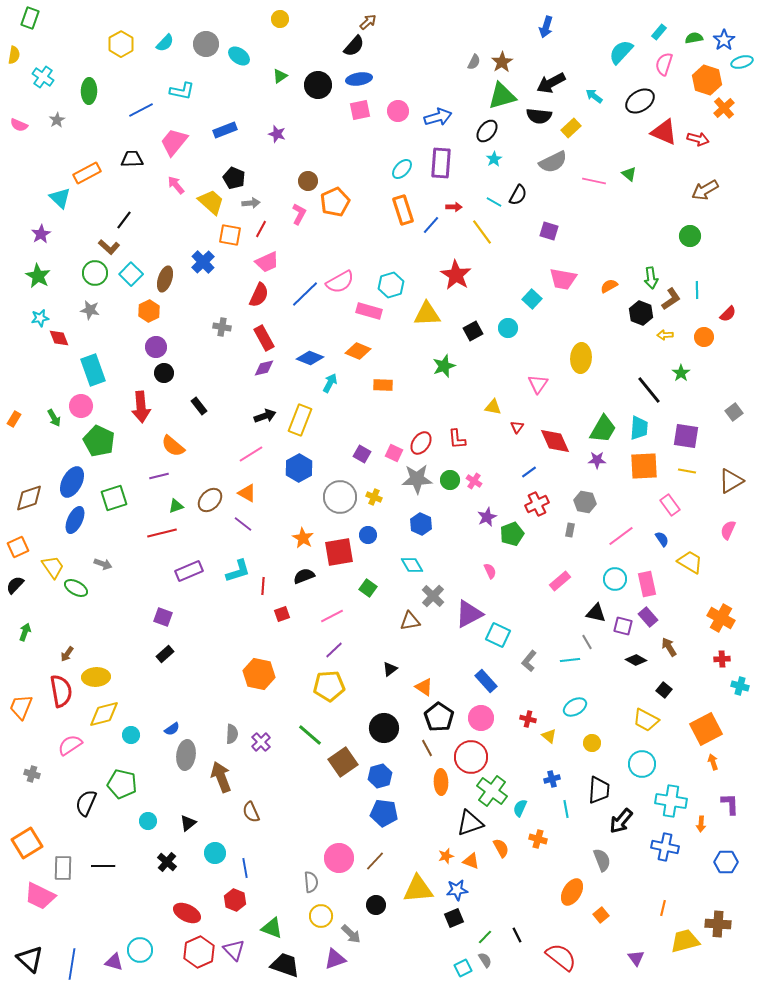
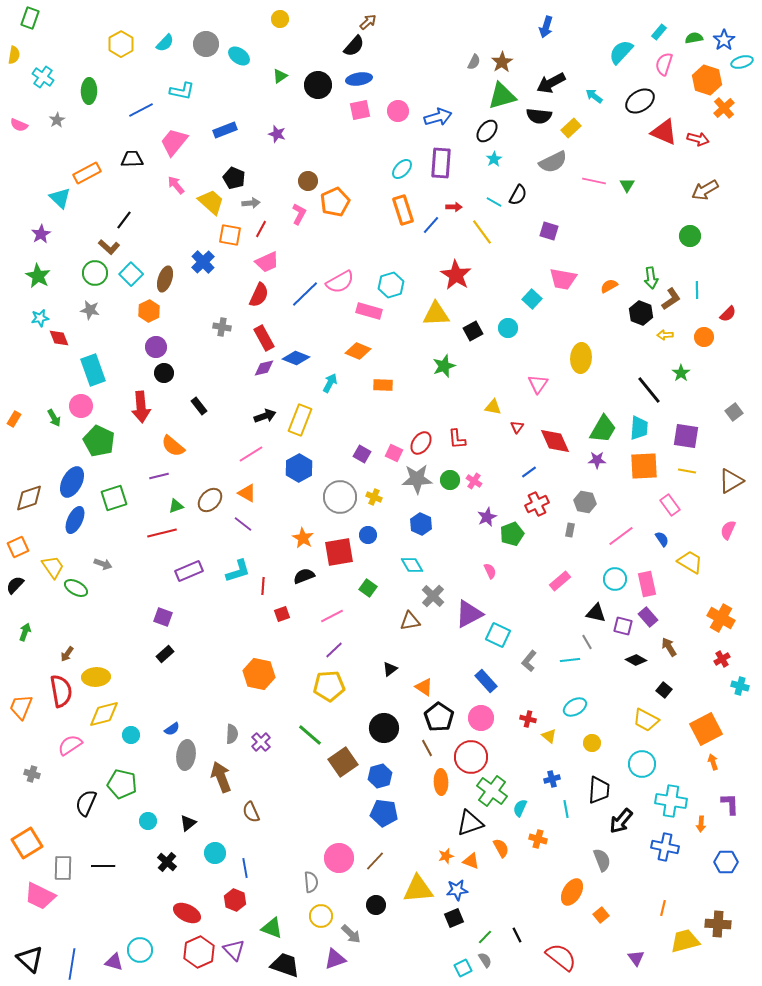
green triangle at (629, 174): moved 2 px left, 11 px down; rotated 21 degrees clockwise
yellow triangle at (427, 314): moved 9 px right
blue diamond at (310, 358): moved 14 px left
red cross at (722, 659): rotated 28 degrees counterclockwise
